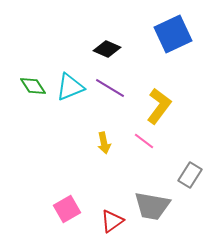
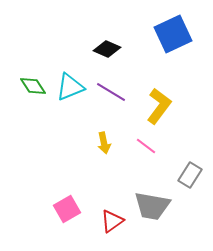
purple line: moved 1 px right, 4 px down
pink line: moved 2 px right, 5 px down
